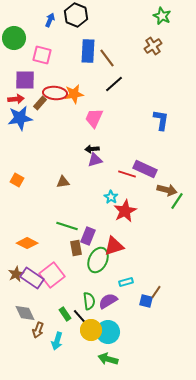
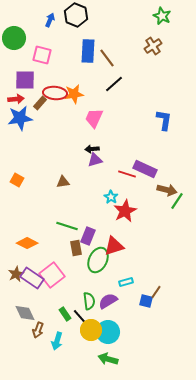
blue L-shape at (161, 120): moved 3 px right
